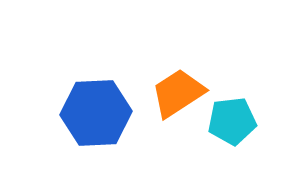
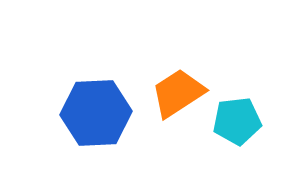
cyan pentagon: moved 5 px right
